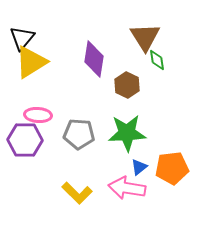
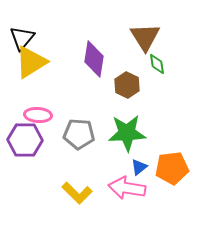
green diamond: moved 4 px down
